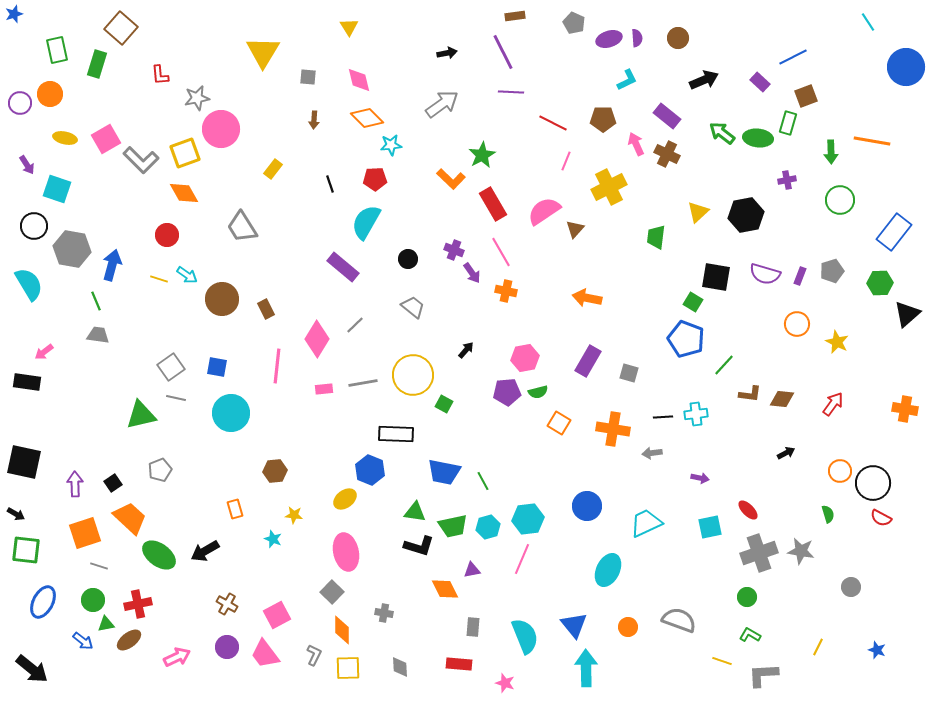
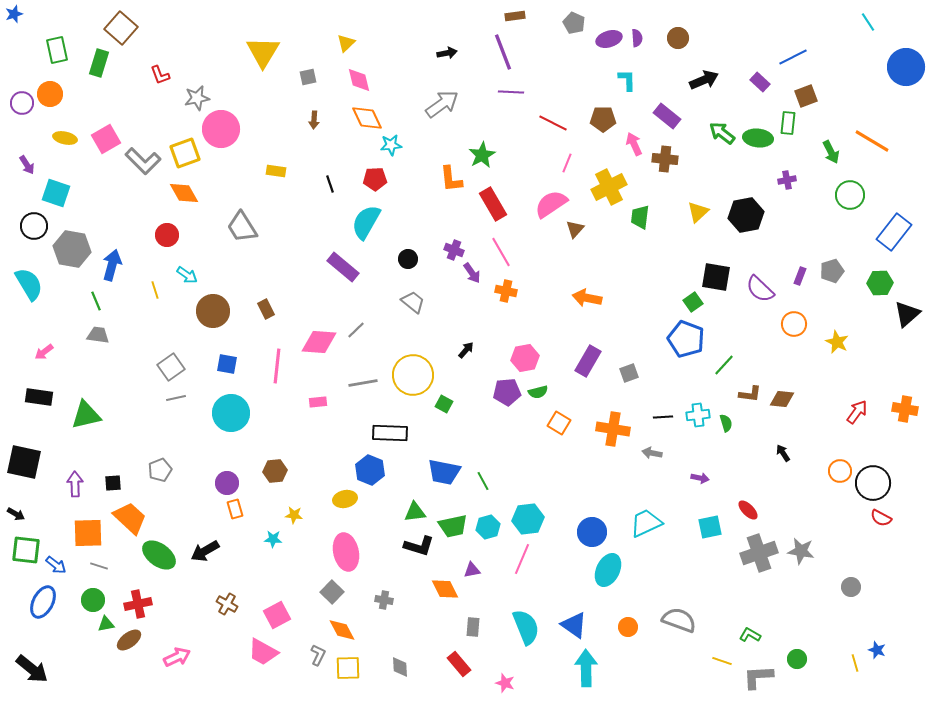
yellow triangle at (349, 27): moved 3 px left, 16 px down; rotated 18 degrees clockwise
purple line at (503, 52): rotated 6 degrees clockwise
green rectangle at (97, 64): moved 2 px right, 1 px up
red L-shape at (160, 75): rotated 15 degrees counterclockwise
gray square at (308, 77): rotated 18 degrees counterclockwise
cyan L-shape at (627, 80): rotated 65 degrees counterclockwise
purple circle at (20, 103): moved 2 px right
orange diamond at (367, 118): rotated 20 degrees clockwise
green rectangle at (788, 123): rotated 10 degrees counterclockwise
orange line at (872, 141): rotated 21 degrees clockwise
pink arrow at (636, 144): moved 2 px left
green arrow at (831, 152): rotated 25 degrees counterclockwise
brown cross at (667, 154): moved 2 px left, 5 px down; rotated 20 degrees counterclockwise
gray L-shape at (141, 160): moved 2 px right, 1 px down
pink line at (566, 161): moved 1 px right, 2 px down
yellow rectangle at (273, 169): moved 3 px right, 2 px down; rotated 60 degrees clockwise
orange L-shape at (451, 179): rotated 40 degrees clockwise
cyan square at (57, 189): moved 1 px left, 4 px down
green circle at (840, 200): moved 10 px right, 5 px up
pink semicircle at (544, 211): moved 7 px right, 7 px up
green trapezoid at (656, 237): moved 16 px left, 20 px up
purple semicircle at (765, 274): moved 5 px left, 15 px down; rotated 28 degrees clockwise
yellow line at (159, 279): moved 4 px left, 11 px down; rotated 54 degrees clockwise
brown circle at (222, 299): moved 9 px left, 12 px down
green square at (693, 302): rotated 24 degrees clockwise
gray trapezoid at (413, 307): moved 5 px up
orange circle at (797, 324): moved 3 px left
gray line at (355, 325): moved 1 px right, 5 px down
pink diamond at (317, 339): moved 2 px right, 3 px down; rotated 63 degrees clockwise
blue square at (217, 367): moved 10 px right, 3 px up
gray square at (629, 373): rotated 36 degrees counterclockwise
black rectangle at (27, 382): moved 12 px right, 15 px down
pink rectangle at (324, 389): moved 6 px left, 13 px down
gray line at (176, 398): rotated 24 degrees counterclockwise
red arrow at (833, 404): moved 24 px right, 8 px down
cyan cross at (696, 414): moved 2 px right, 1 px down
green triangle at (141, 415): moved 55 px left
black rectangle at (396, 434): moved 6 px left, 1 px up
gray arrow at (652, 453): rotated 18 degrees clockwise
black arrow at (786, 453): moved 3 px left; rotated 96 degrees counterclockwise
black square at (113, 483): rotated 30 degrees clockwise
yellow ellipse at (345, 499): rotated 25 degrees clockwise
blue circle at (587, 506): moved 5 px right, 26 px down
green triangle at (415, 512): rotated 15 degrees counterclockwise
green semicircle at (828, 514): moved 102 px left, 91 px up
orange square at (85, 533): moved 3 px right; rotated 16 degrees clockwise
cyan star at (273, 539): rotated 18 degrees counterclockwise
green circle at (747, 597): moved 50 px right, 62 px down
gray cross at (384, 613): moved 13 px up
blue triangle at (574, 625): rotated 16 degrees counterclockwise
orange diamond at (342, 630): rotated 28 degrees counterclockwise
cyan semicircle at (525, 636): moved 1 px right, 9 px up
blue arrow at (83, 641): moved 27 px left, 76 px up
purple circle at (227, 647): moved 164 px up
yellow line at (818, 647): moved 37 px right, 16 px down; rotated 42 degrees counterclockwise
pink trapezoid at (265, 654): moved 2 px left, 2 px up; rotated 24 degrees counterclockwise
gray L-shape at (314, 655): moved 4 px right
red rectangle at (459, 664): rotated 45 degrees clockwise
gray L-shape at (763, 675): moved 5 px left, 2 px down
